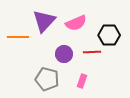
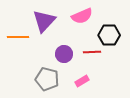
pink semicircle: moved 6 px right, 7 px up
pink rectangle: rotated 40 degrees clockwise
